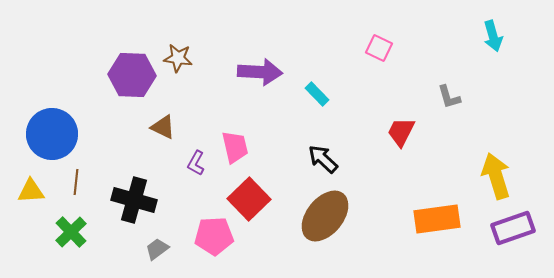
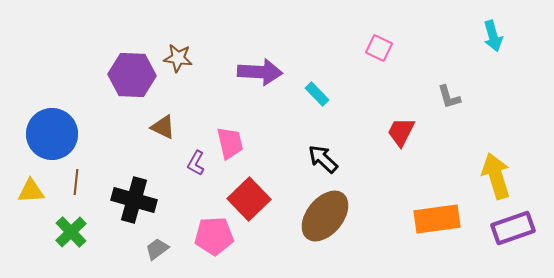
pink trapezoid: moved 5 px left, 4 px up
